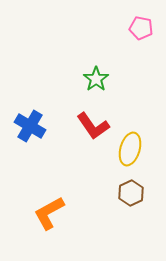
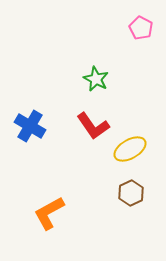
pink pentagon: rotated 15 degrees clockwise
green star: rotated 10 degrees counterclockwise
yellow ellipse: rotated 44 degrees clockwise
